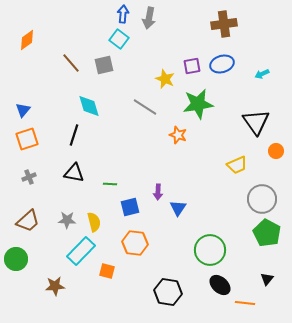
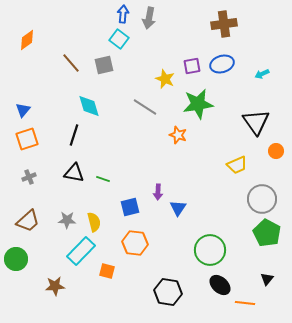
green line at (110, 184): moved 7 px left, 5 px up; rotated 16 degrees clockwise
